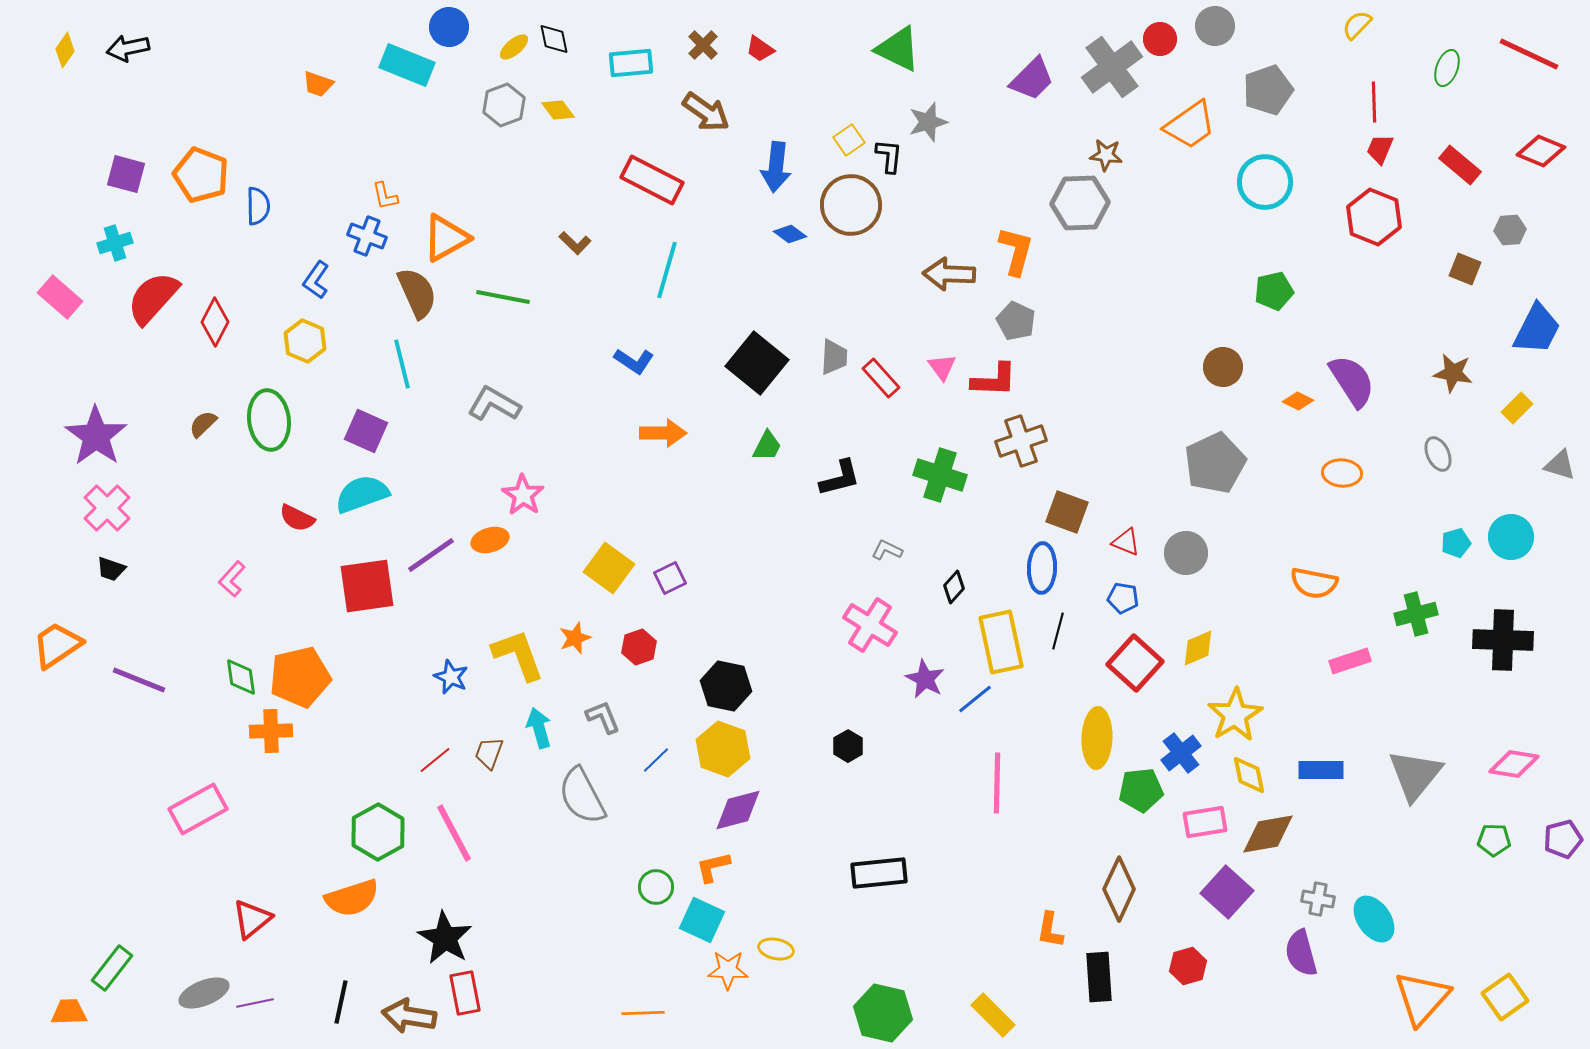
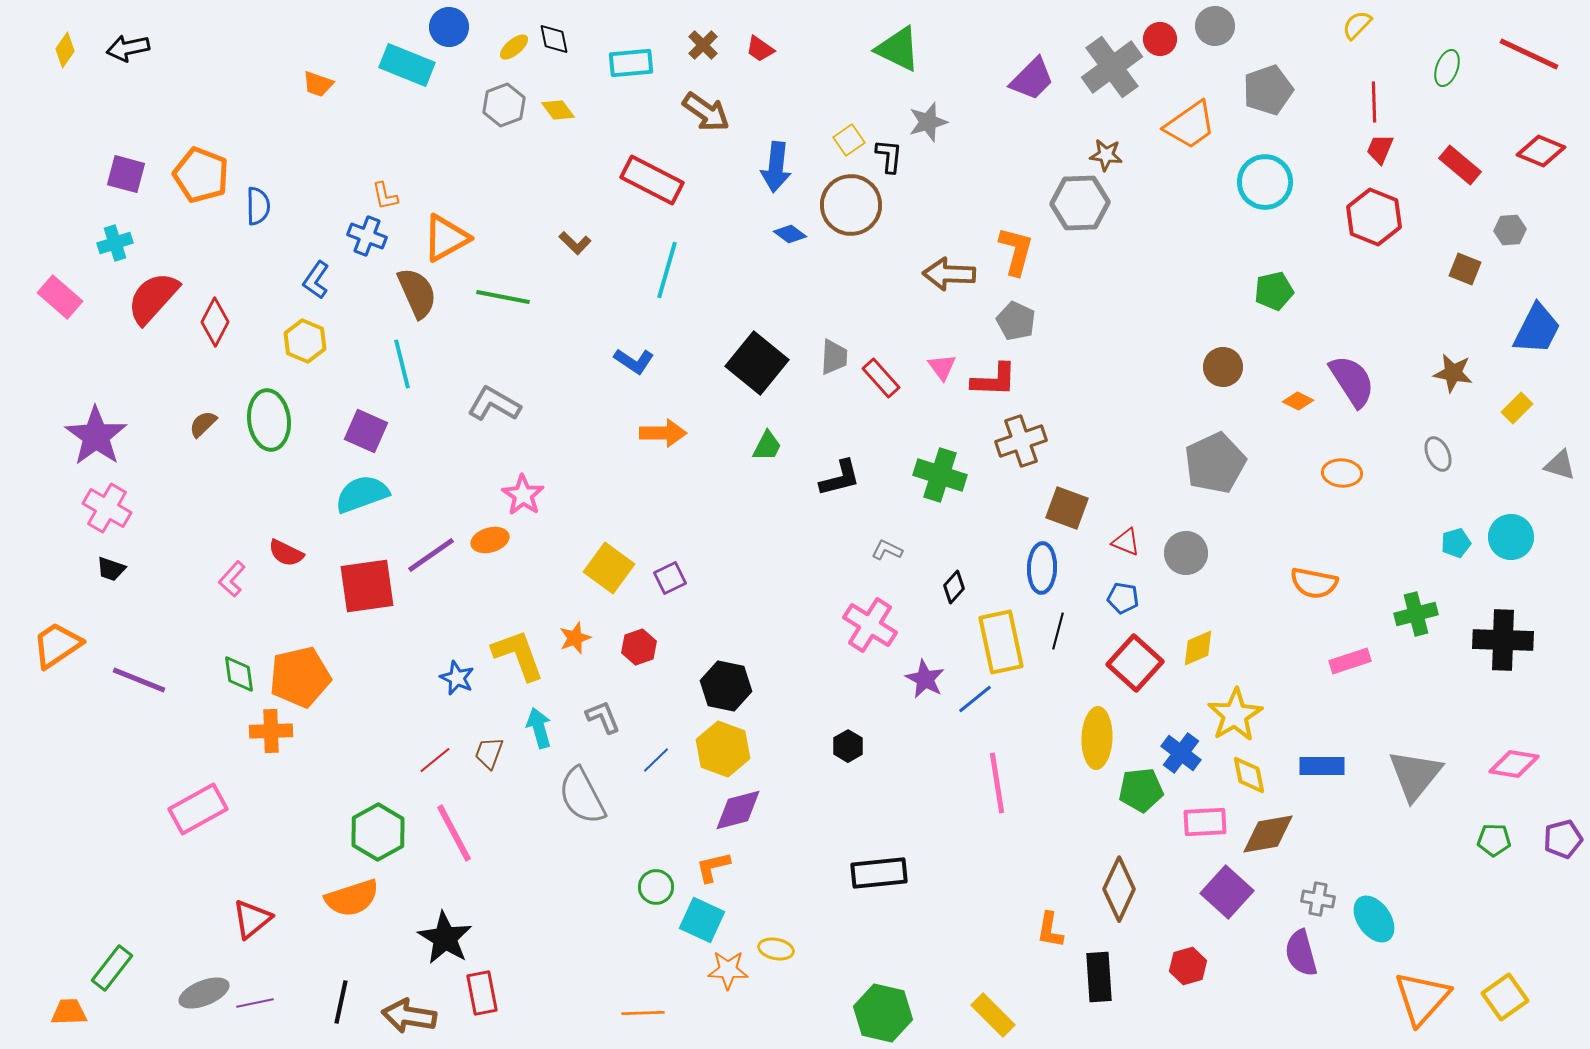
pink cross at (107, 508): rotated 15 degrees counterclockwise
brown square at (1067, 512): moved 4 px up
red semicircle at (297, 518): moved 11 px left, 35 px down
green diamond at (241, 677): moved 2 px left, 3 px up
blue star at (451, 677): moved 6 px right, 1 px down
blue cross at (1181, 753): rotated 15 degrees counterclockwise
blue rectangle at (1321, 770): moved 1 px right, 4 px up
pink line at (997, 783): rotated 10 degrees counterclockwise
pink rectangle at (1205, 822): rotated 6 degrees clockwise
red rectangle at (465, 993): moved 17 px right
